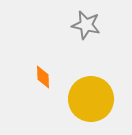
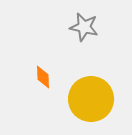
gray star: moved 2 px left, 2 px down
